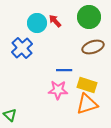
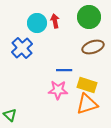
red arrow: rotated 32 degrees clockwise
